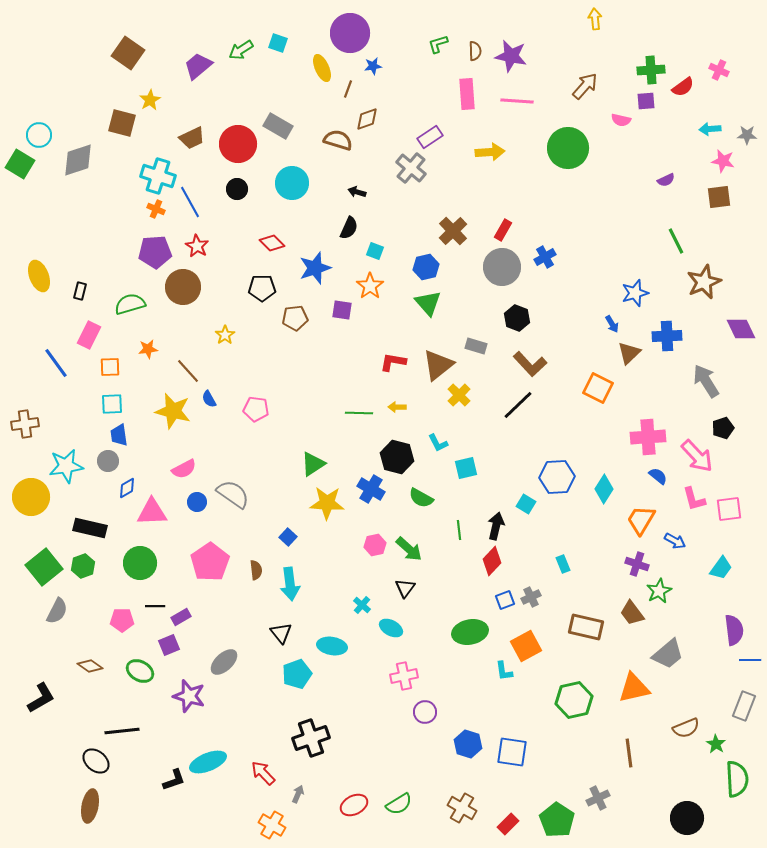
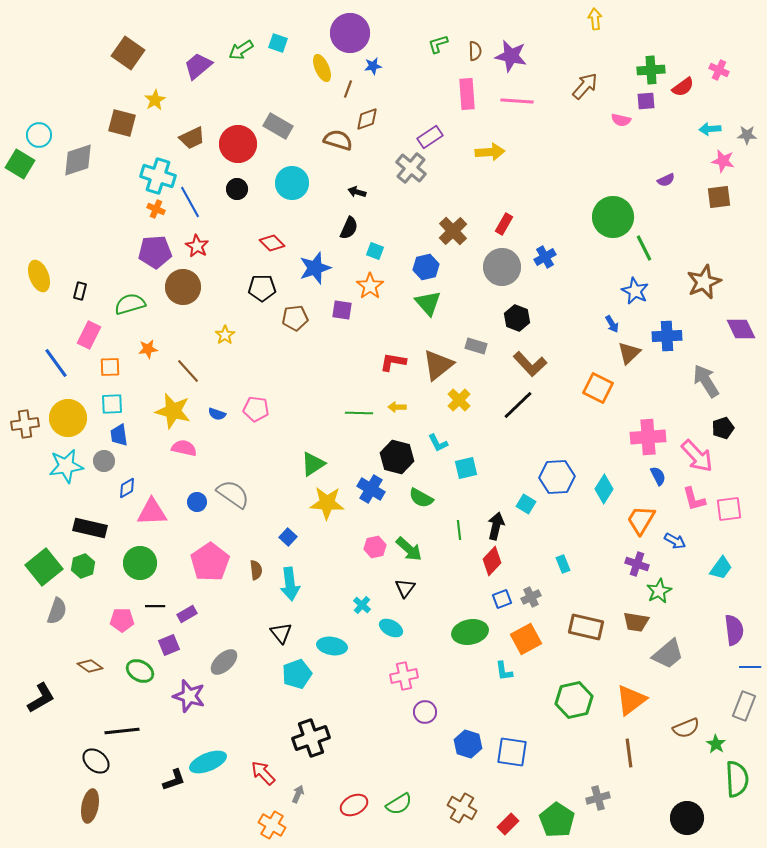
yellow star at (150, 100): moved 5 px right
green circle at (568, 148): moved 45 px right, 69 px down
red rectangle at (503, 230): moved 1 px right, 6 px up
green line at (676, 241): moved 32 px left, 7 px down
blue star at (635, 293): moved 2 px up; rotated 28 degrees counterclockwise
yellow cross at (459, 395): moved 5 px down
blue semicircle at (209, 399): moved 8 px right, 15 px down; rotated 42 degrees counterclockwise
gray circle at (108, 461): moved 4 px left
pink semicircle at (184, 469): moved 21 px up; rotated 140 degrees counterclockwise
blue semicircle at (658, 476): rotated 24 degrees clockwise
yellow circle at (31, 497): moved 37 px right, 79 px up
pink hexagon at (375, 545): moved 2 px down
blue square at (505, 600): moved 3 px left, 1 px up
gray semicircle at (57, 611): rotated 8 degrees counterclockwise
brown trapezoid at (632, 613): moved 4 px right, 9 px down; rotated 44 degrees counterclockwise
purple rectangle at (181, 617): moved 6 px right, 3 px up
orange square at (526, 646): moved 7 px up
blue line at (750, 660): moved 7 px down
orange triangle at (634, 688): moved 3 px left, 12 px down; rotated 24 degrees counterclockwise
gray cross at (598, 798): rotated 10 degrees clockwise
